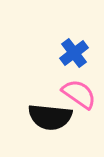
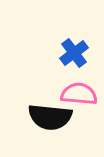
pink semicircle: rotated 30 degrees counterclockwise
